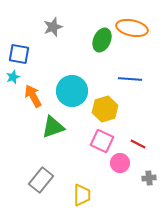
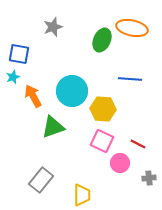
yellow hexagon: moved 2 px left; rotated 20 degrees clockwise
